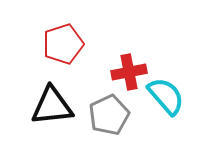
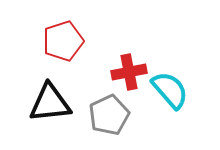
red pentagon: moved 3 px up
cyan semicircle: moved 4 px right, 6 px up
black triangle: moved 2 px left, 3 px up
